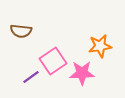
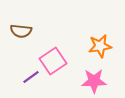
pink star: moved 12 px right, 8 px down
